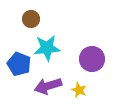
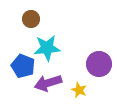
purple circle: moved 7 px right, 5 px down
blue pentagon: moved 4 px right, 2 px down
purple arrow: moved 3 px up
